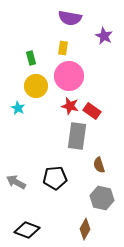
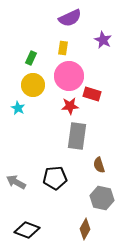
purple semicircle: rotated 35 degrees counterclockwise
purple star: moved 1 px left, 4 px down
green rectangle: rotated 40 degrees clockwise
yellow circle: moved 3 px left, 1 px up
red star: rotated 18 degrees counterclockwise
red rectangle: moved 17 px up; rotated 18 degrees counterclockwise
